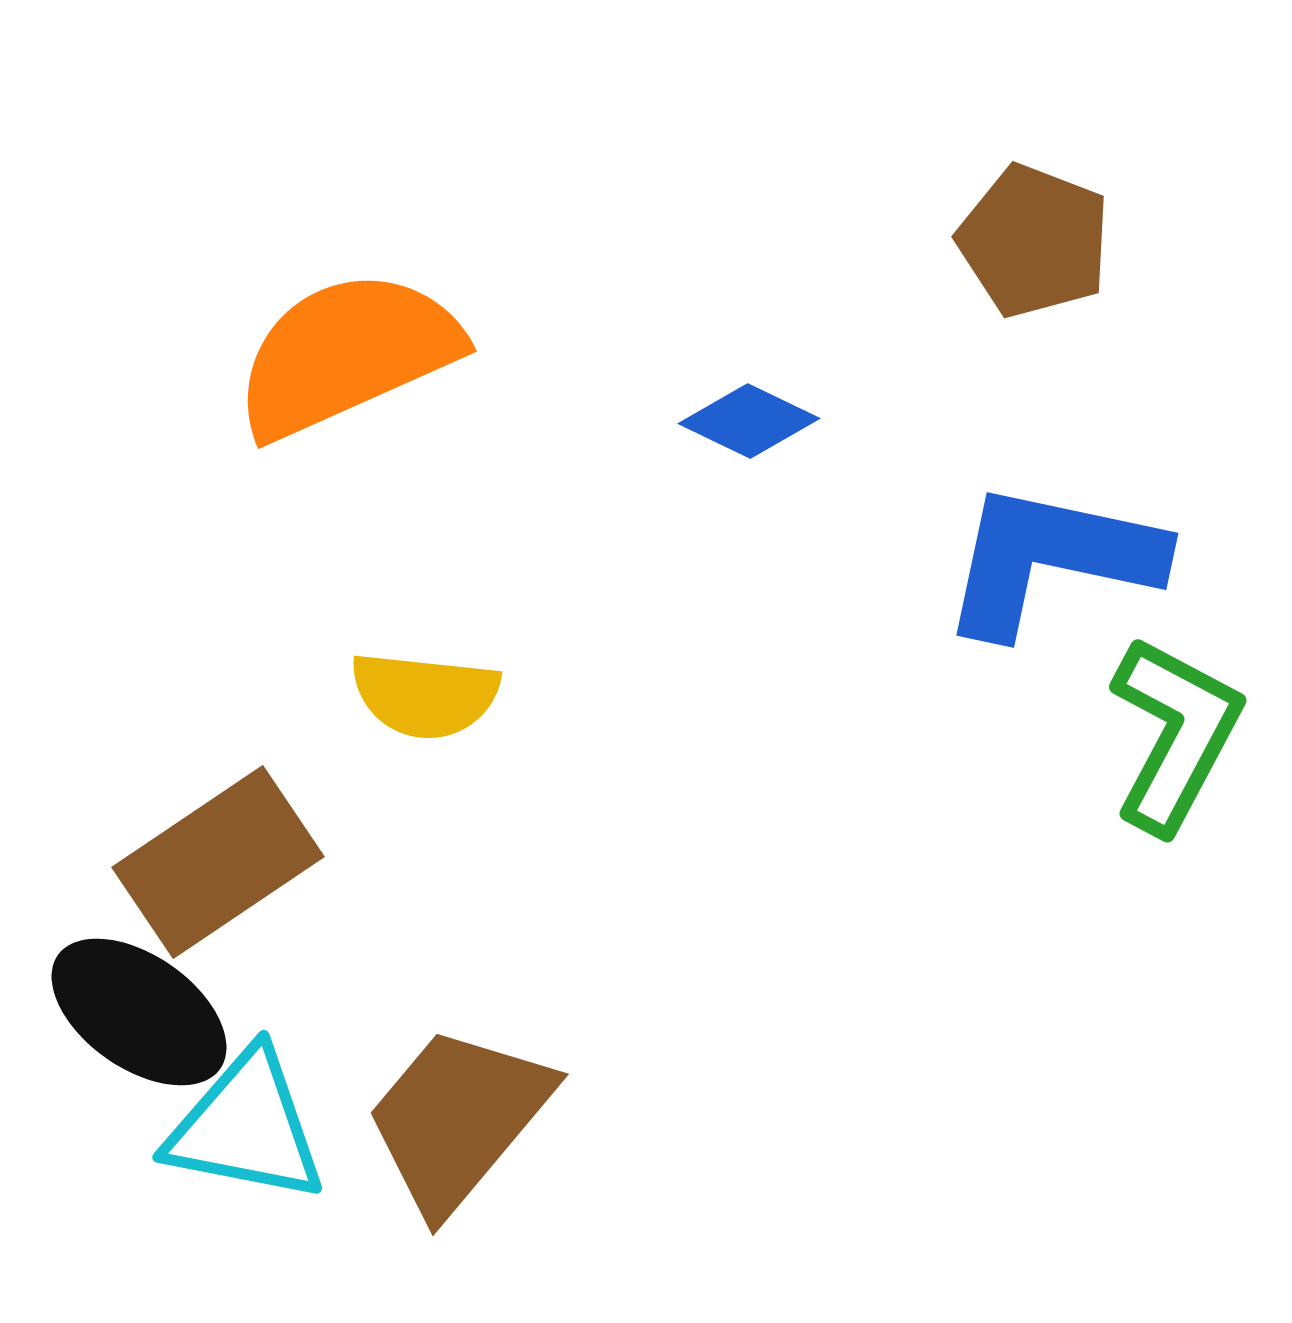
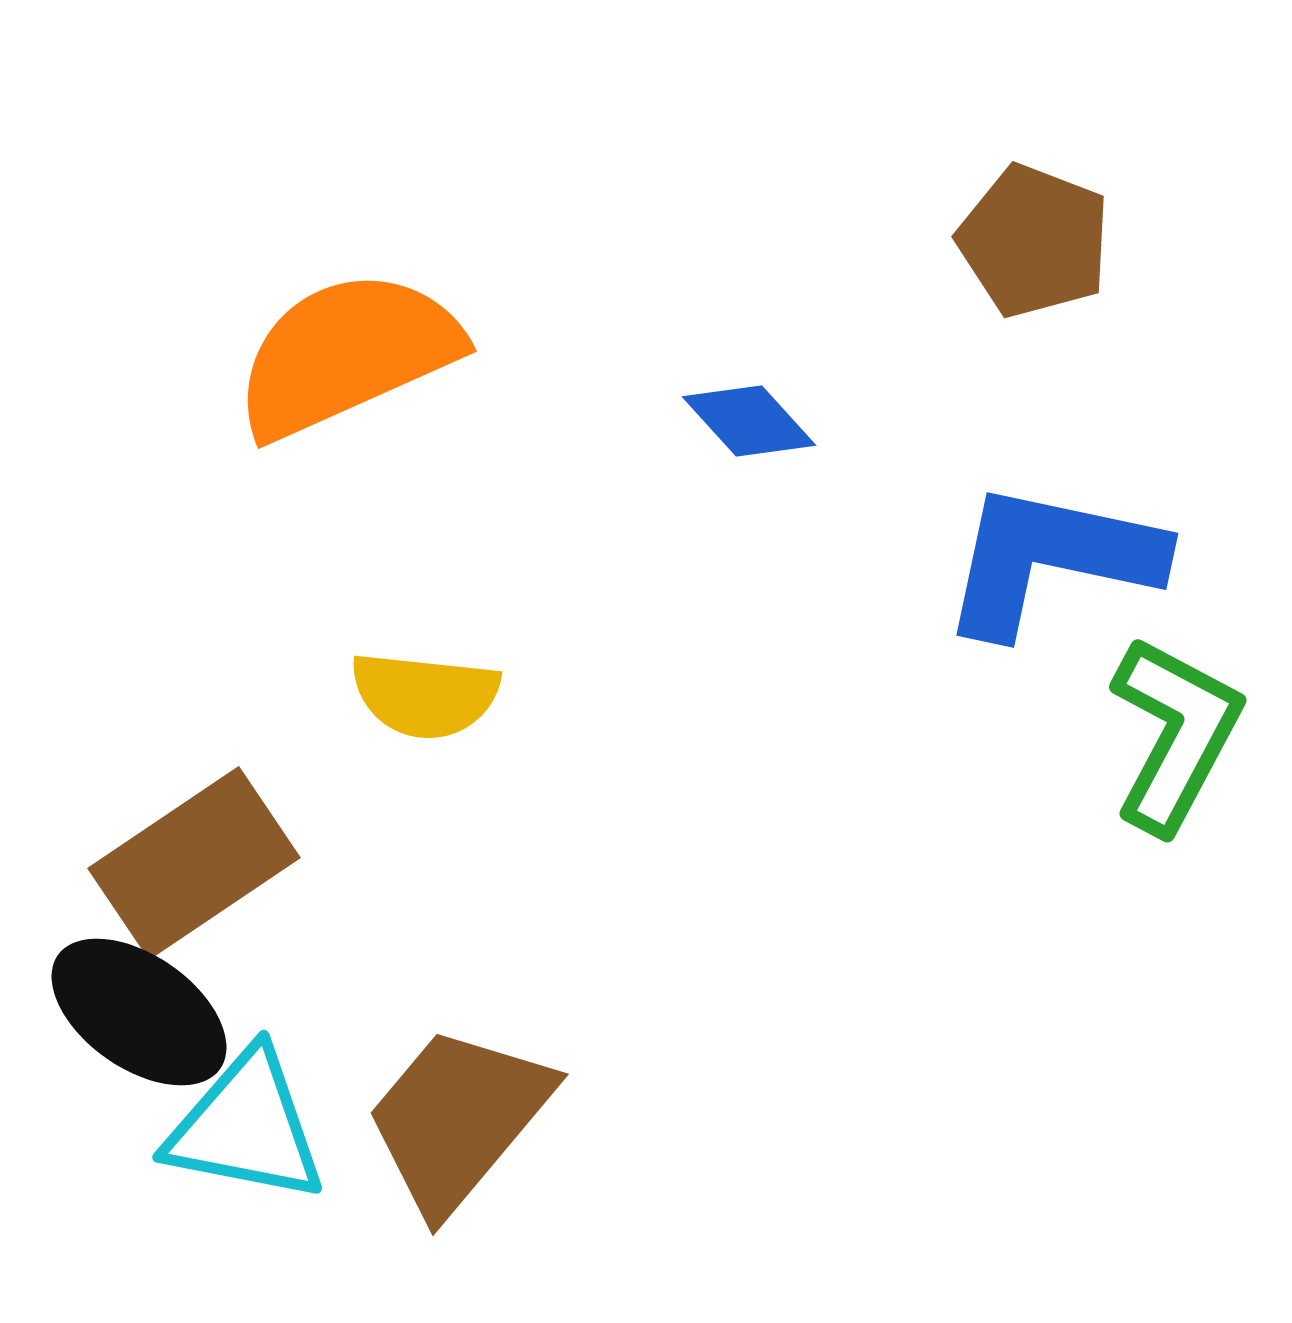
blue diamond: rotated 22 degrees clockwise
brown rectangle: moved 24 px left, 1 px down
